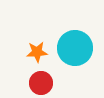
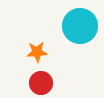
cyan circle: moved 5 px right, 22 px up
